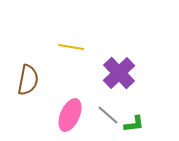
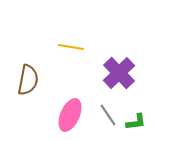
gray line: rotated 15 degrees clockwise
green L-shape: moved 2 px right, 2 px up
